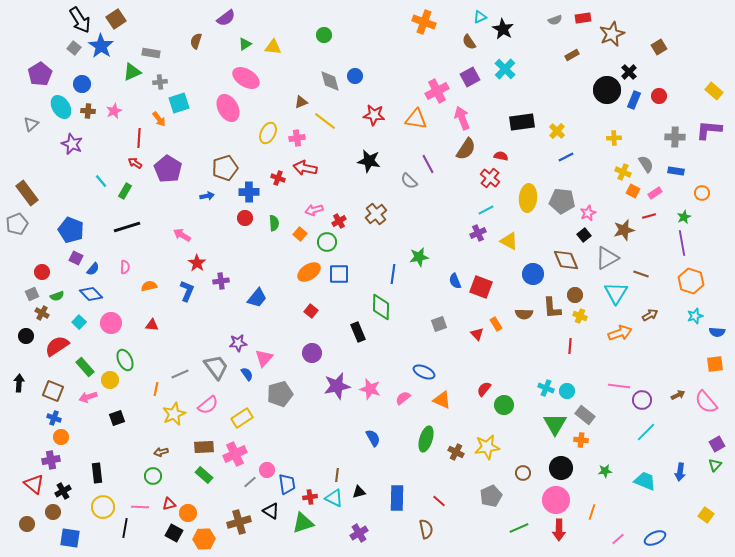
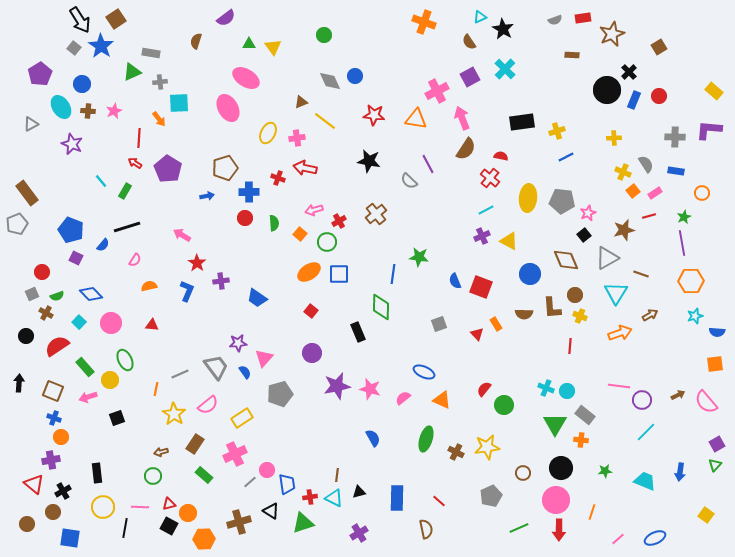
green triangle at (245, 44): moved 4 px right; rotated 32 degrees clockwise
yellow triangle at (273, 47): rotated 48 degrees clockwise
brown rectangle at (572, 55): rotated 32 degrees clockwise
gray diamond at (330, 81): rotated 10 degrees counterclockwise
cyan square at (179, 103): rotated 15 degrees clockwise
gray triangle at (31, 124): rotated 14 degrees clockwise
yellow cross at (557, 131): rotated 28 degrees clockwise
orange square at (633, 191): rotated 24 degrees clockwise
purple cross at (478, 233): moved 4 px right, 3 px down
green star at (419, 257): rotated 18 degrees clockwise
pink semicircle at (125, 267): moved 10 px right, 7 px up; rotated 32 degrees clockwise
blue semicircle at (93, 269): moved 10 px right, 24 px up
blue circle at (533, 274): moved 3 px left
orange hexagon at (691, 281): rotated 20 degrees counterclockwise
blue trapezoid at (257, 298): rotated 85 degrees clockwise
brown cross at (42, 313): moved 4 px right
blue semicircle at (247, 374): moved 2 px left, 2 px up
yellow star at (174, 414): rotated 15 degrees counterclockwise
brown rectangle at (204, 447): moved 9 px left, 3 px up; rotated 54 degrees counterclockwise
black square at (174, 533): moved 5 px left, 7 px up
